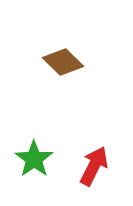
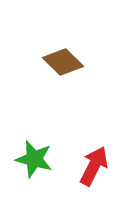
green star: rotated 21 degrees counterclockwise
